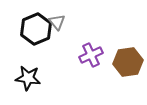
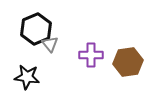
gray triangle: moved 7 px left, 22 px down
purple cross: rotated 25 degrees clockwise
black star: moved 1 px left, 1 px up
